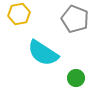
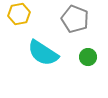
green circle: moved 12 px right, 21 px up
